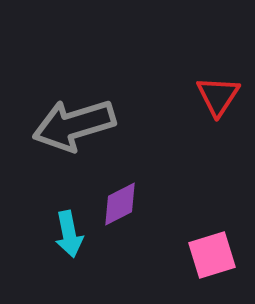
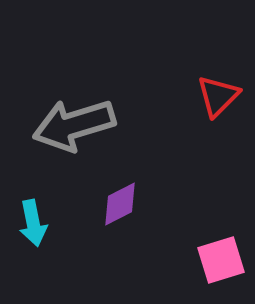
red triangle: rotated 12 degrees clockwise
cyan arrow: moved 36 px left, 11 px up
pink square: moved 9 px right, 5 px down
